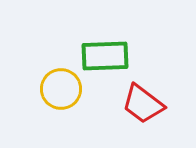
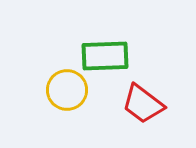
yellow circle: moved 6 px right, 1 px down
